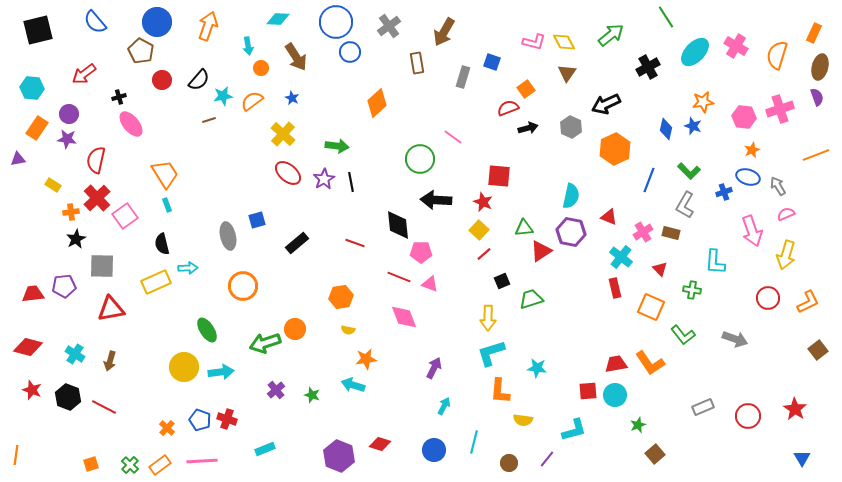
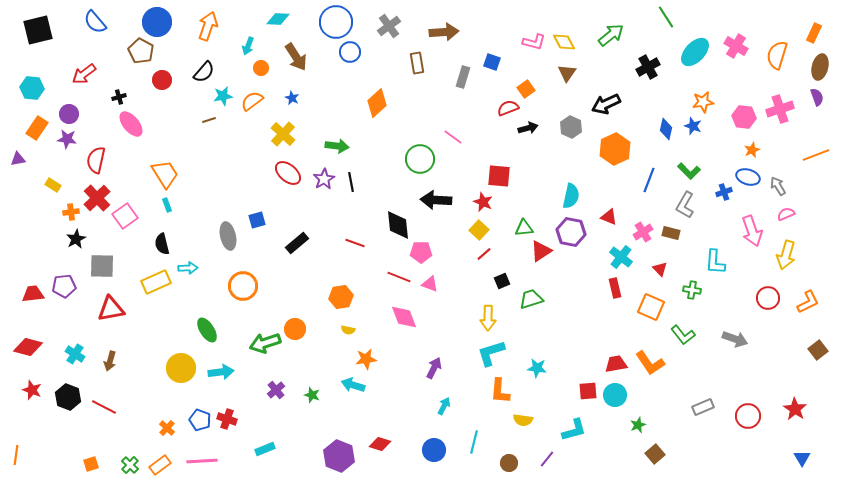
brown arrow at (444, 32): rotated 124 degrees counterclockwise
cyan arrow at (248, 46): rotated 30 degrees clockwise
black semicircle at (199, 80): moved 5 px right, 8 px up
yellow circle at (184, 367): moved 3 px left, 1 px down
